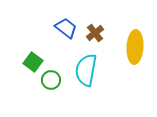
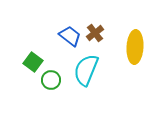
blue trapezoid: moved 4 px right, 8 px down
cyan semicircle: rotated 12 degrees clockwise
